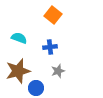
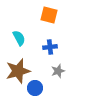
orange square: moved 4 px left; rotated 24 degrees counterclockwise
cyan semicircle: rotated 42 degrees clockwise
blue circle: moved 1 px left
